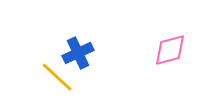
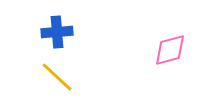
blue cross: moved 21 px left, 21 px up; rotated 20 degrees clockwise
